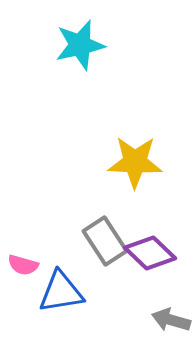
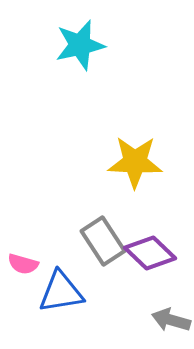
gray rectangle: moved 2 px left
pink semicircle: moved 1 px up
